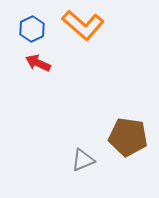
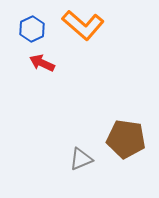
red arrow: moved 4 px right
brown pentagon: moved 2 px left, 2 px down
gray triangle: moved 2 px left, 1 px up
